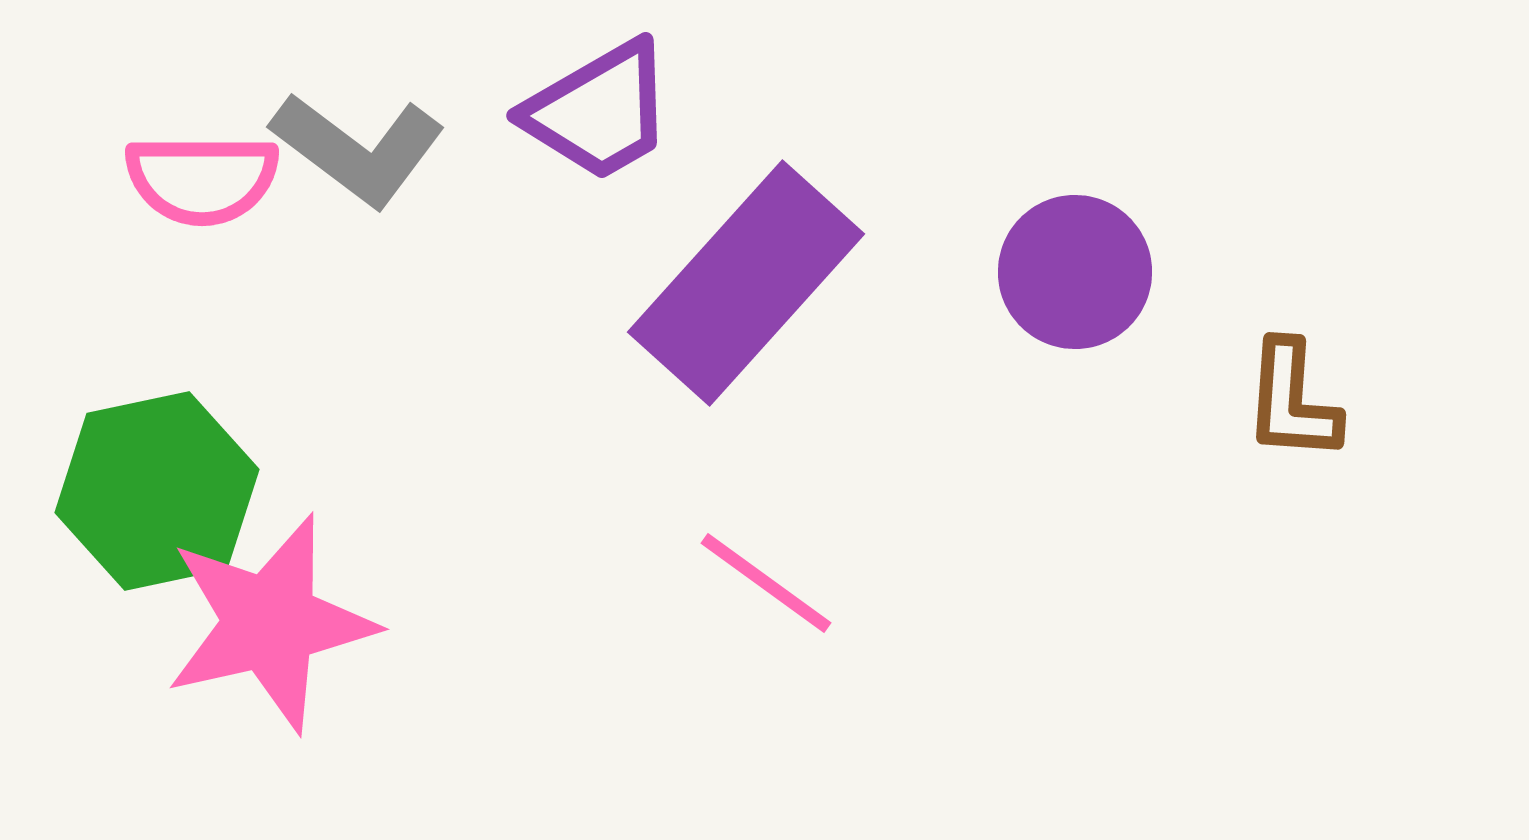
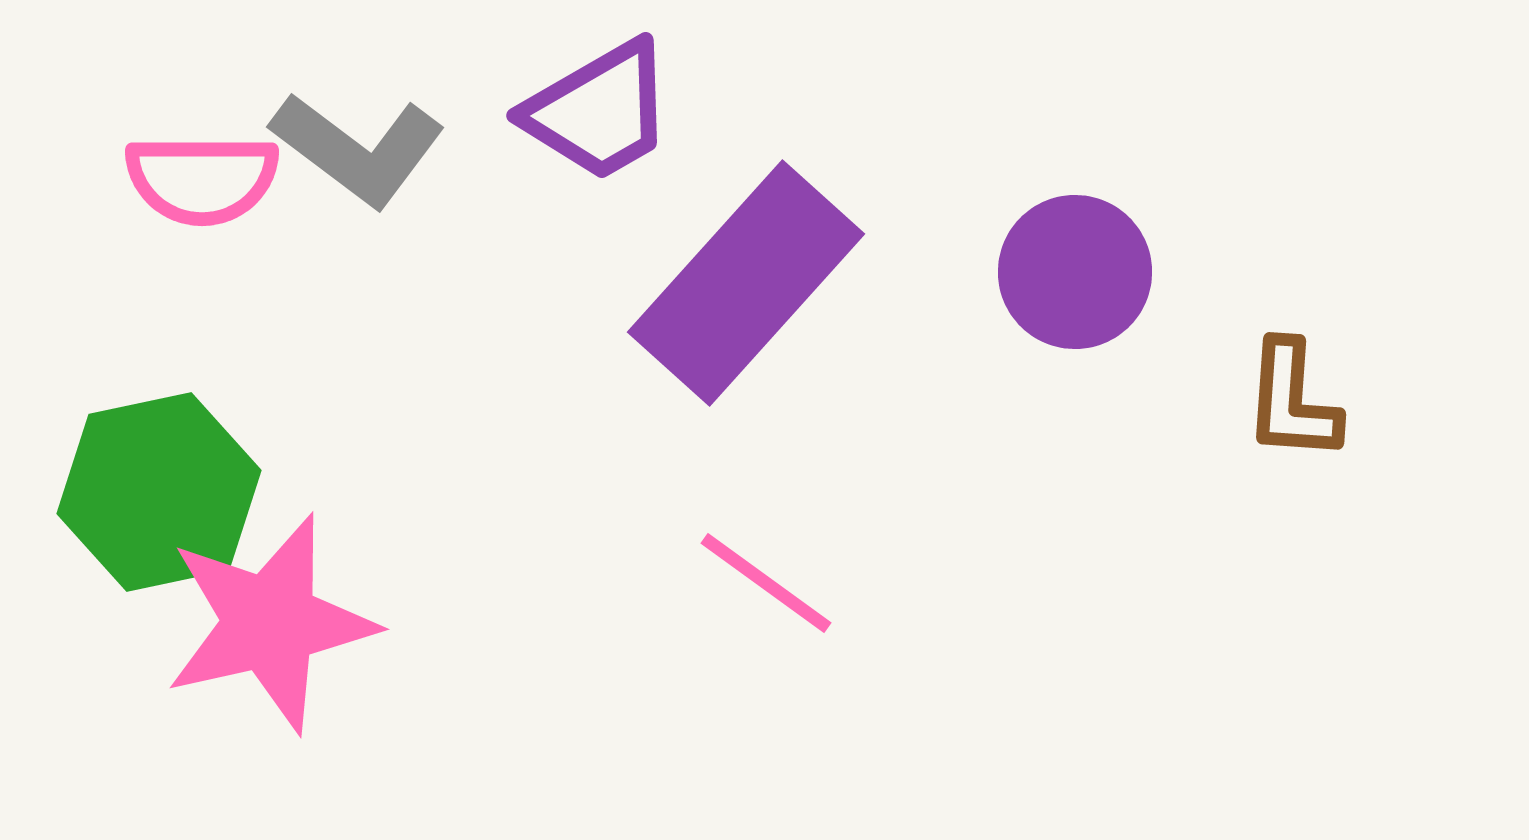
green hexagon: moved 2 px right, 1 px down
